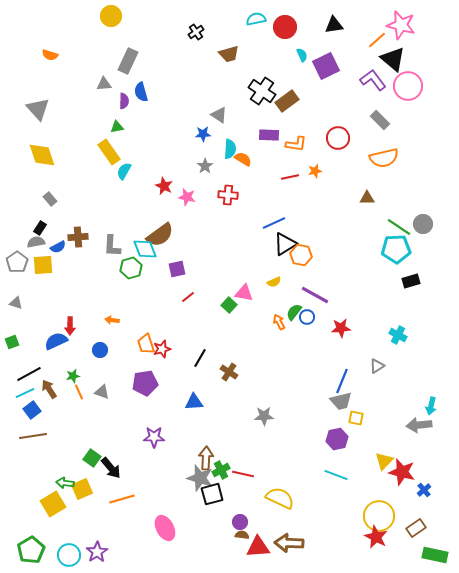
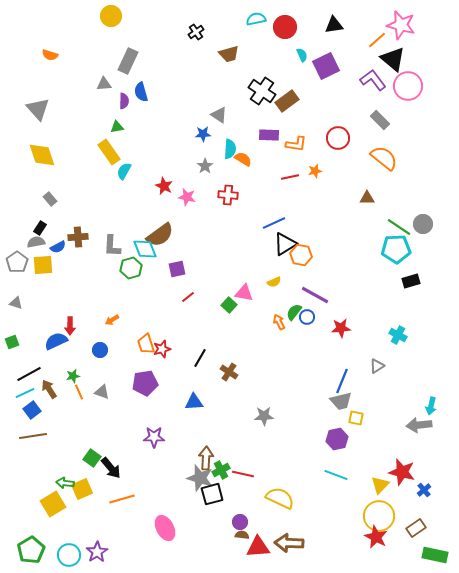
orange semicircle at (384, 158): rotated 128 degrees counterclockwise
orange arrow at (112, 320): rotated 40 degrees counterclockwise
yellow triangle at (384, 461): moved 4 px left, 24 px down
